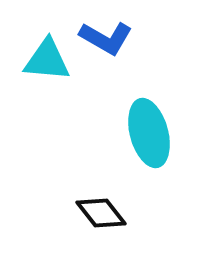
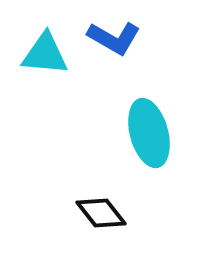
blue L-shape: moved 8 px right
cyan triangle: moved 2 px left, 6 px up
